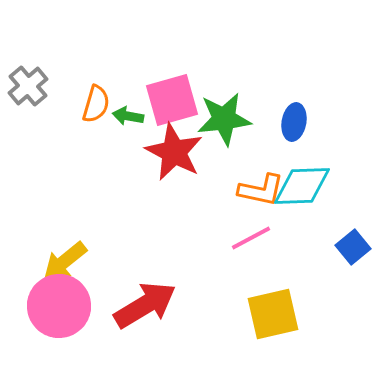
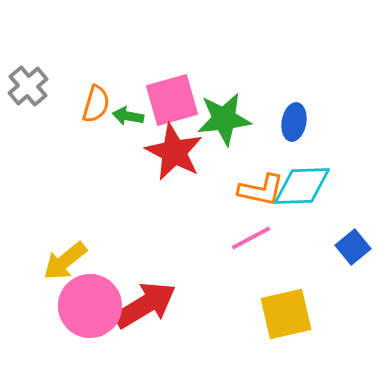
pink circle: moved 31 px right
yellow square: moved 13 px right
